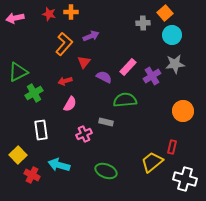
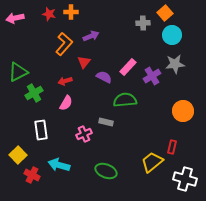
pink semicircle: moved 4 px left, 1 px up
